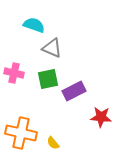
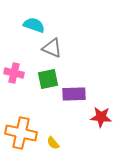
purple rectangle: moved 3 px down; rotated 25 degrees clockwise
